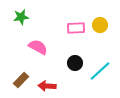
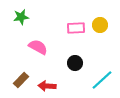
cyan line: moved 2 px right, 9 px down
